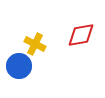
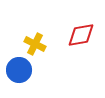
blue circle: moved 4 px down
